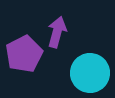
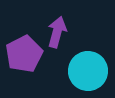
cyan circle: moved 2 px left, 2 px up
